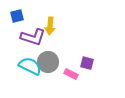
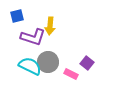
purple square: rotated 24 degrees clockwise
